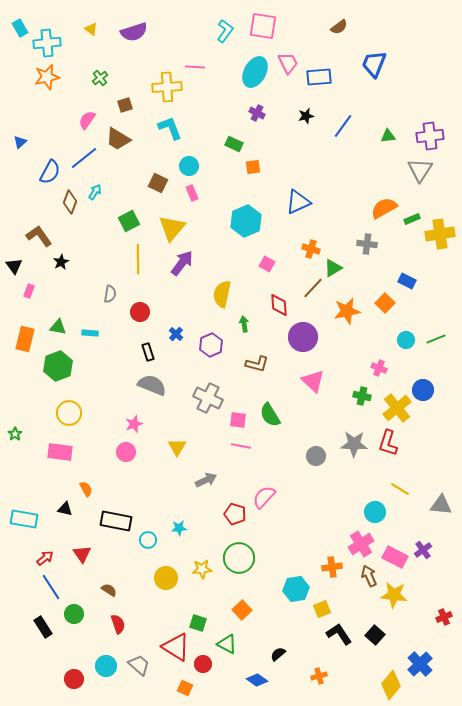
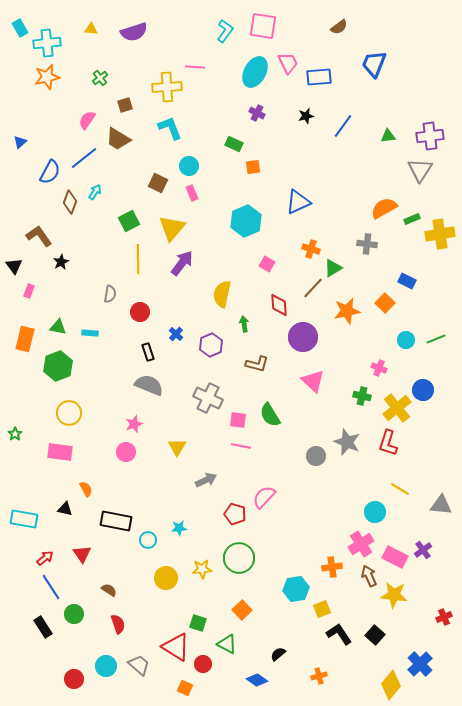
yellow triangle at (91, 29): rotated 32 degrees counterclockwise
gray semicircle at (152, 385): moved 3 px left
gray star at (354, 444): moved 7 px left, 2 px up; rotated 20 degrees clockwise
